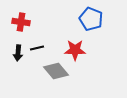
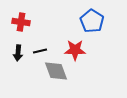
blue pentagon: moved 1 px right, 2 px down; rotated 10 degrees clockwise
black line: moved 3 px right, 3 px down
gray diamond: rotated 20 degrees clockwise
